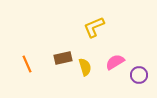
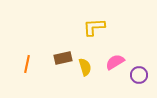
yellow L-shape: rotated 20 degrees clockwise
orange line: rotated 36 degrees clockwise
